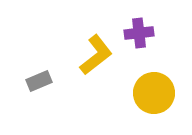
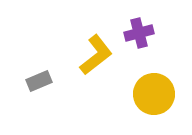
purple cross: rotated 8 degrees counterclockwise
yellow circle: moved 1 px down
